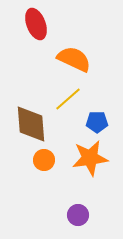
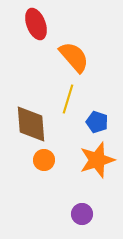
orange semicircle: moved 2 px up; rotated 24 degrees clockwise
yellow line: rotated 32 degrees counterclockwise
blue pentagon: rotated 20 degrees clockwise
orange star: moved 7 px right, 2 px down; rotated 9 degrees counterclockwise
purple circle: moved 4 px right, 1 px up
